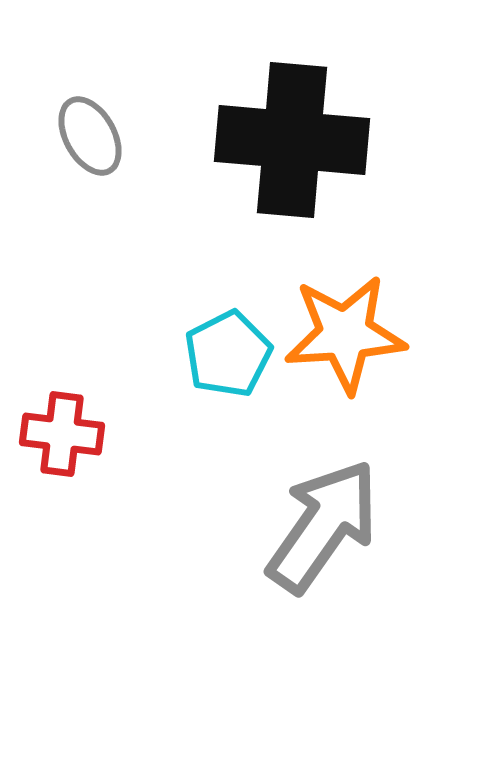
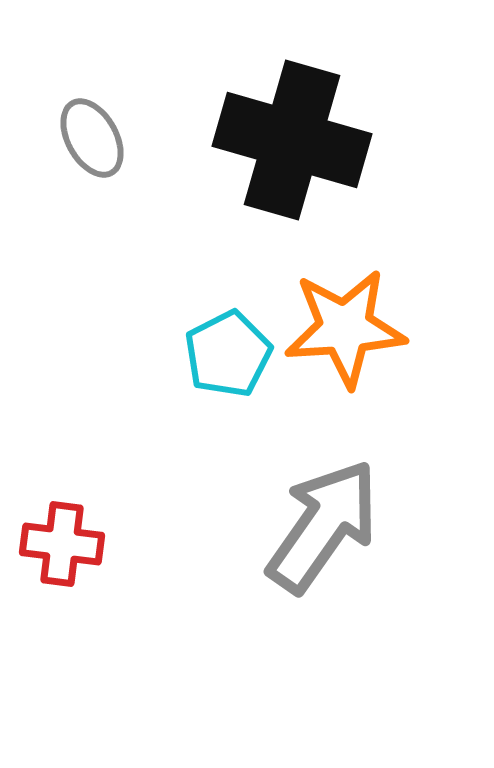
gray ellipse: moved 2 px right, 2 px down
black cross: rotated 11 degrees clockwise
orange star: moved 6 px up
red cross: moved 110 px down
